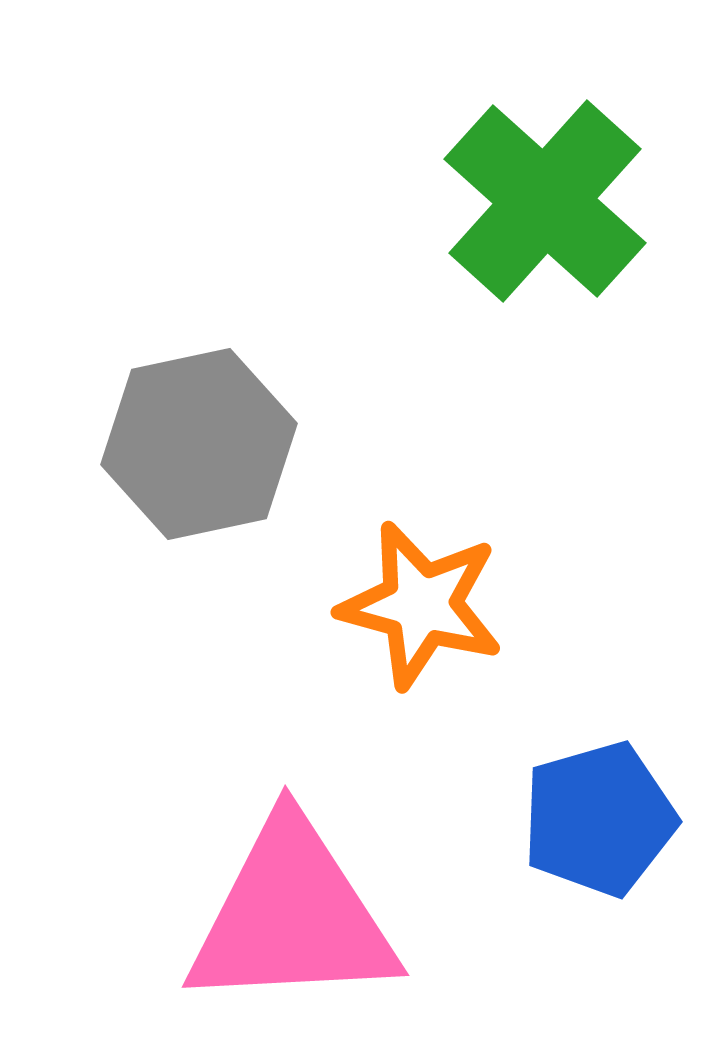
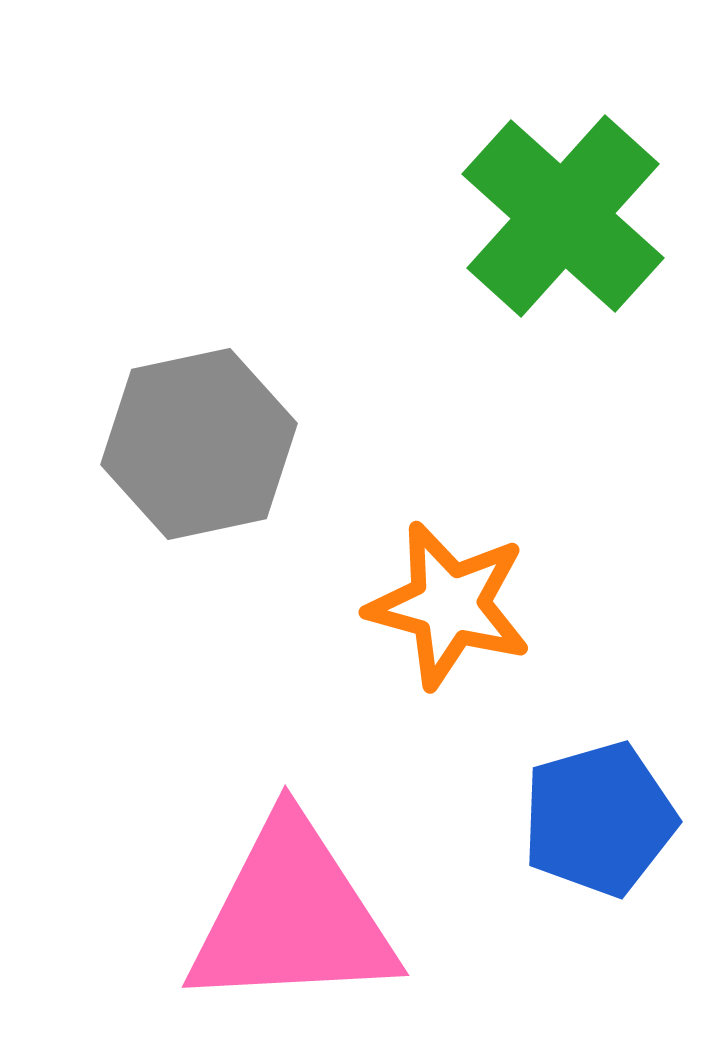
green cross: moved 18 px right, 15 px down
orange star: moved 28 px right
